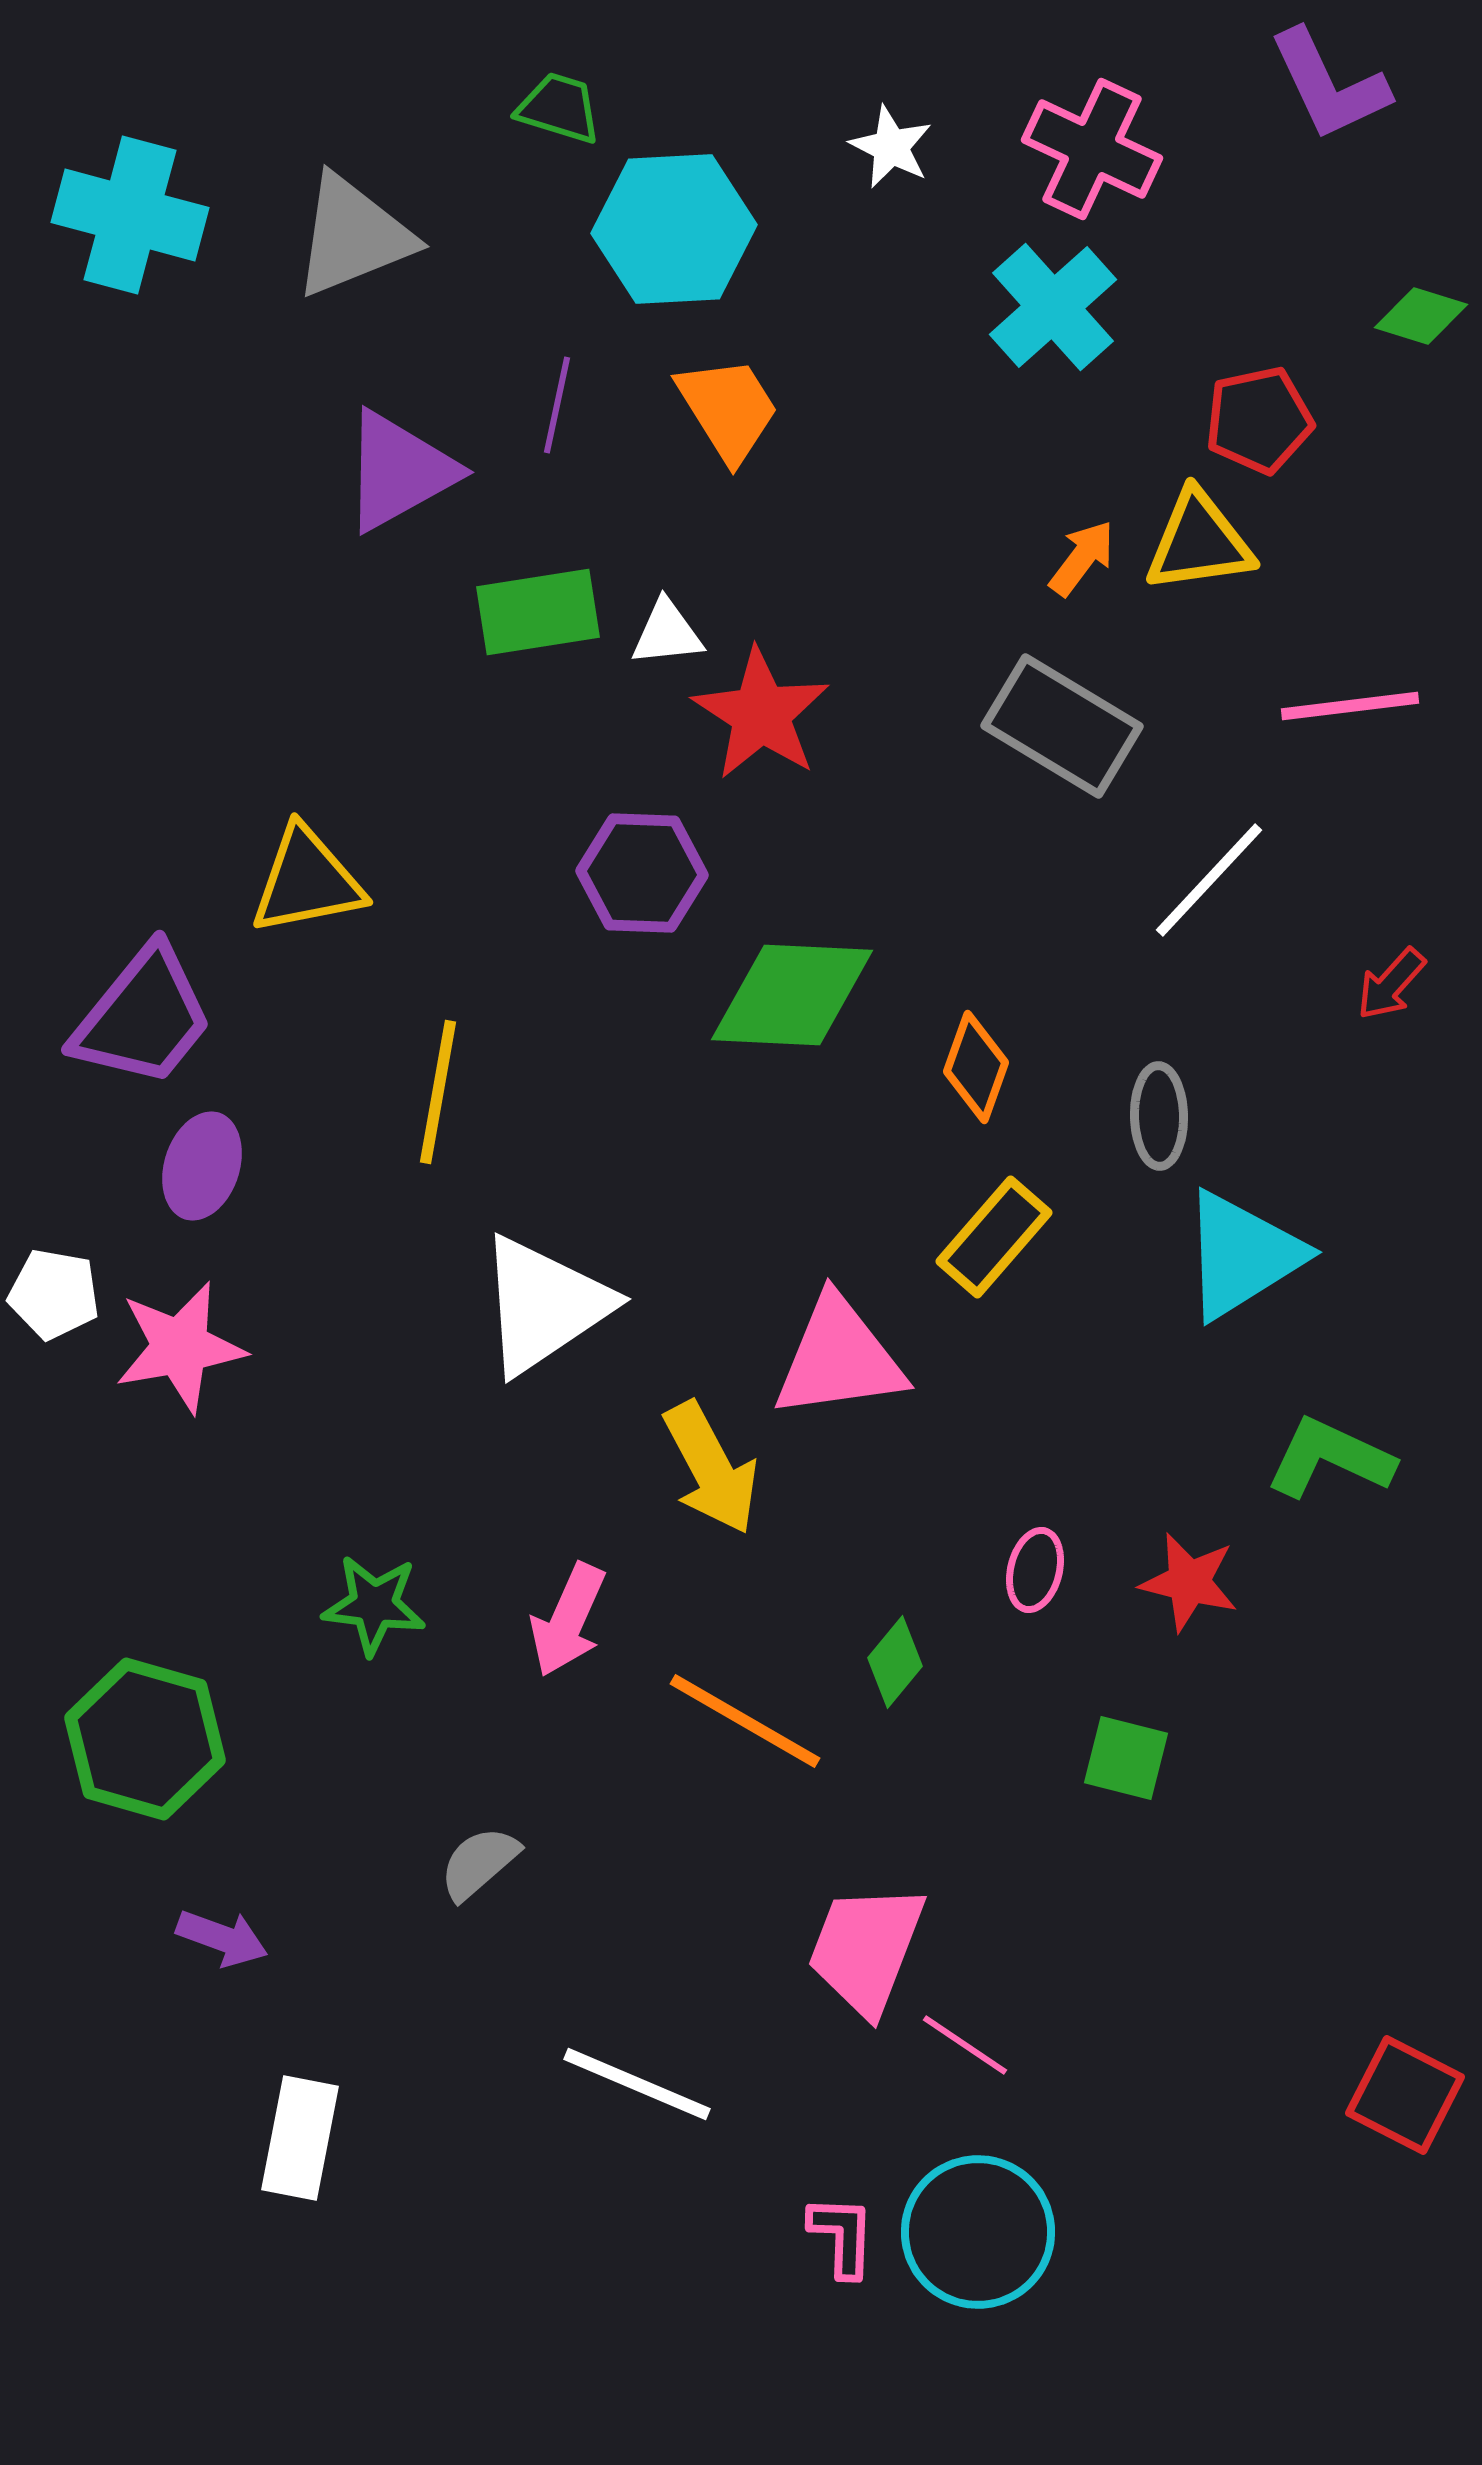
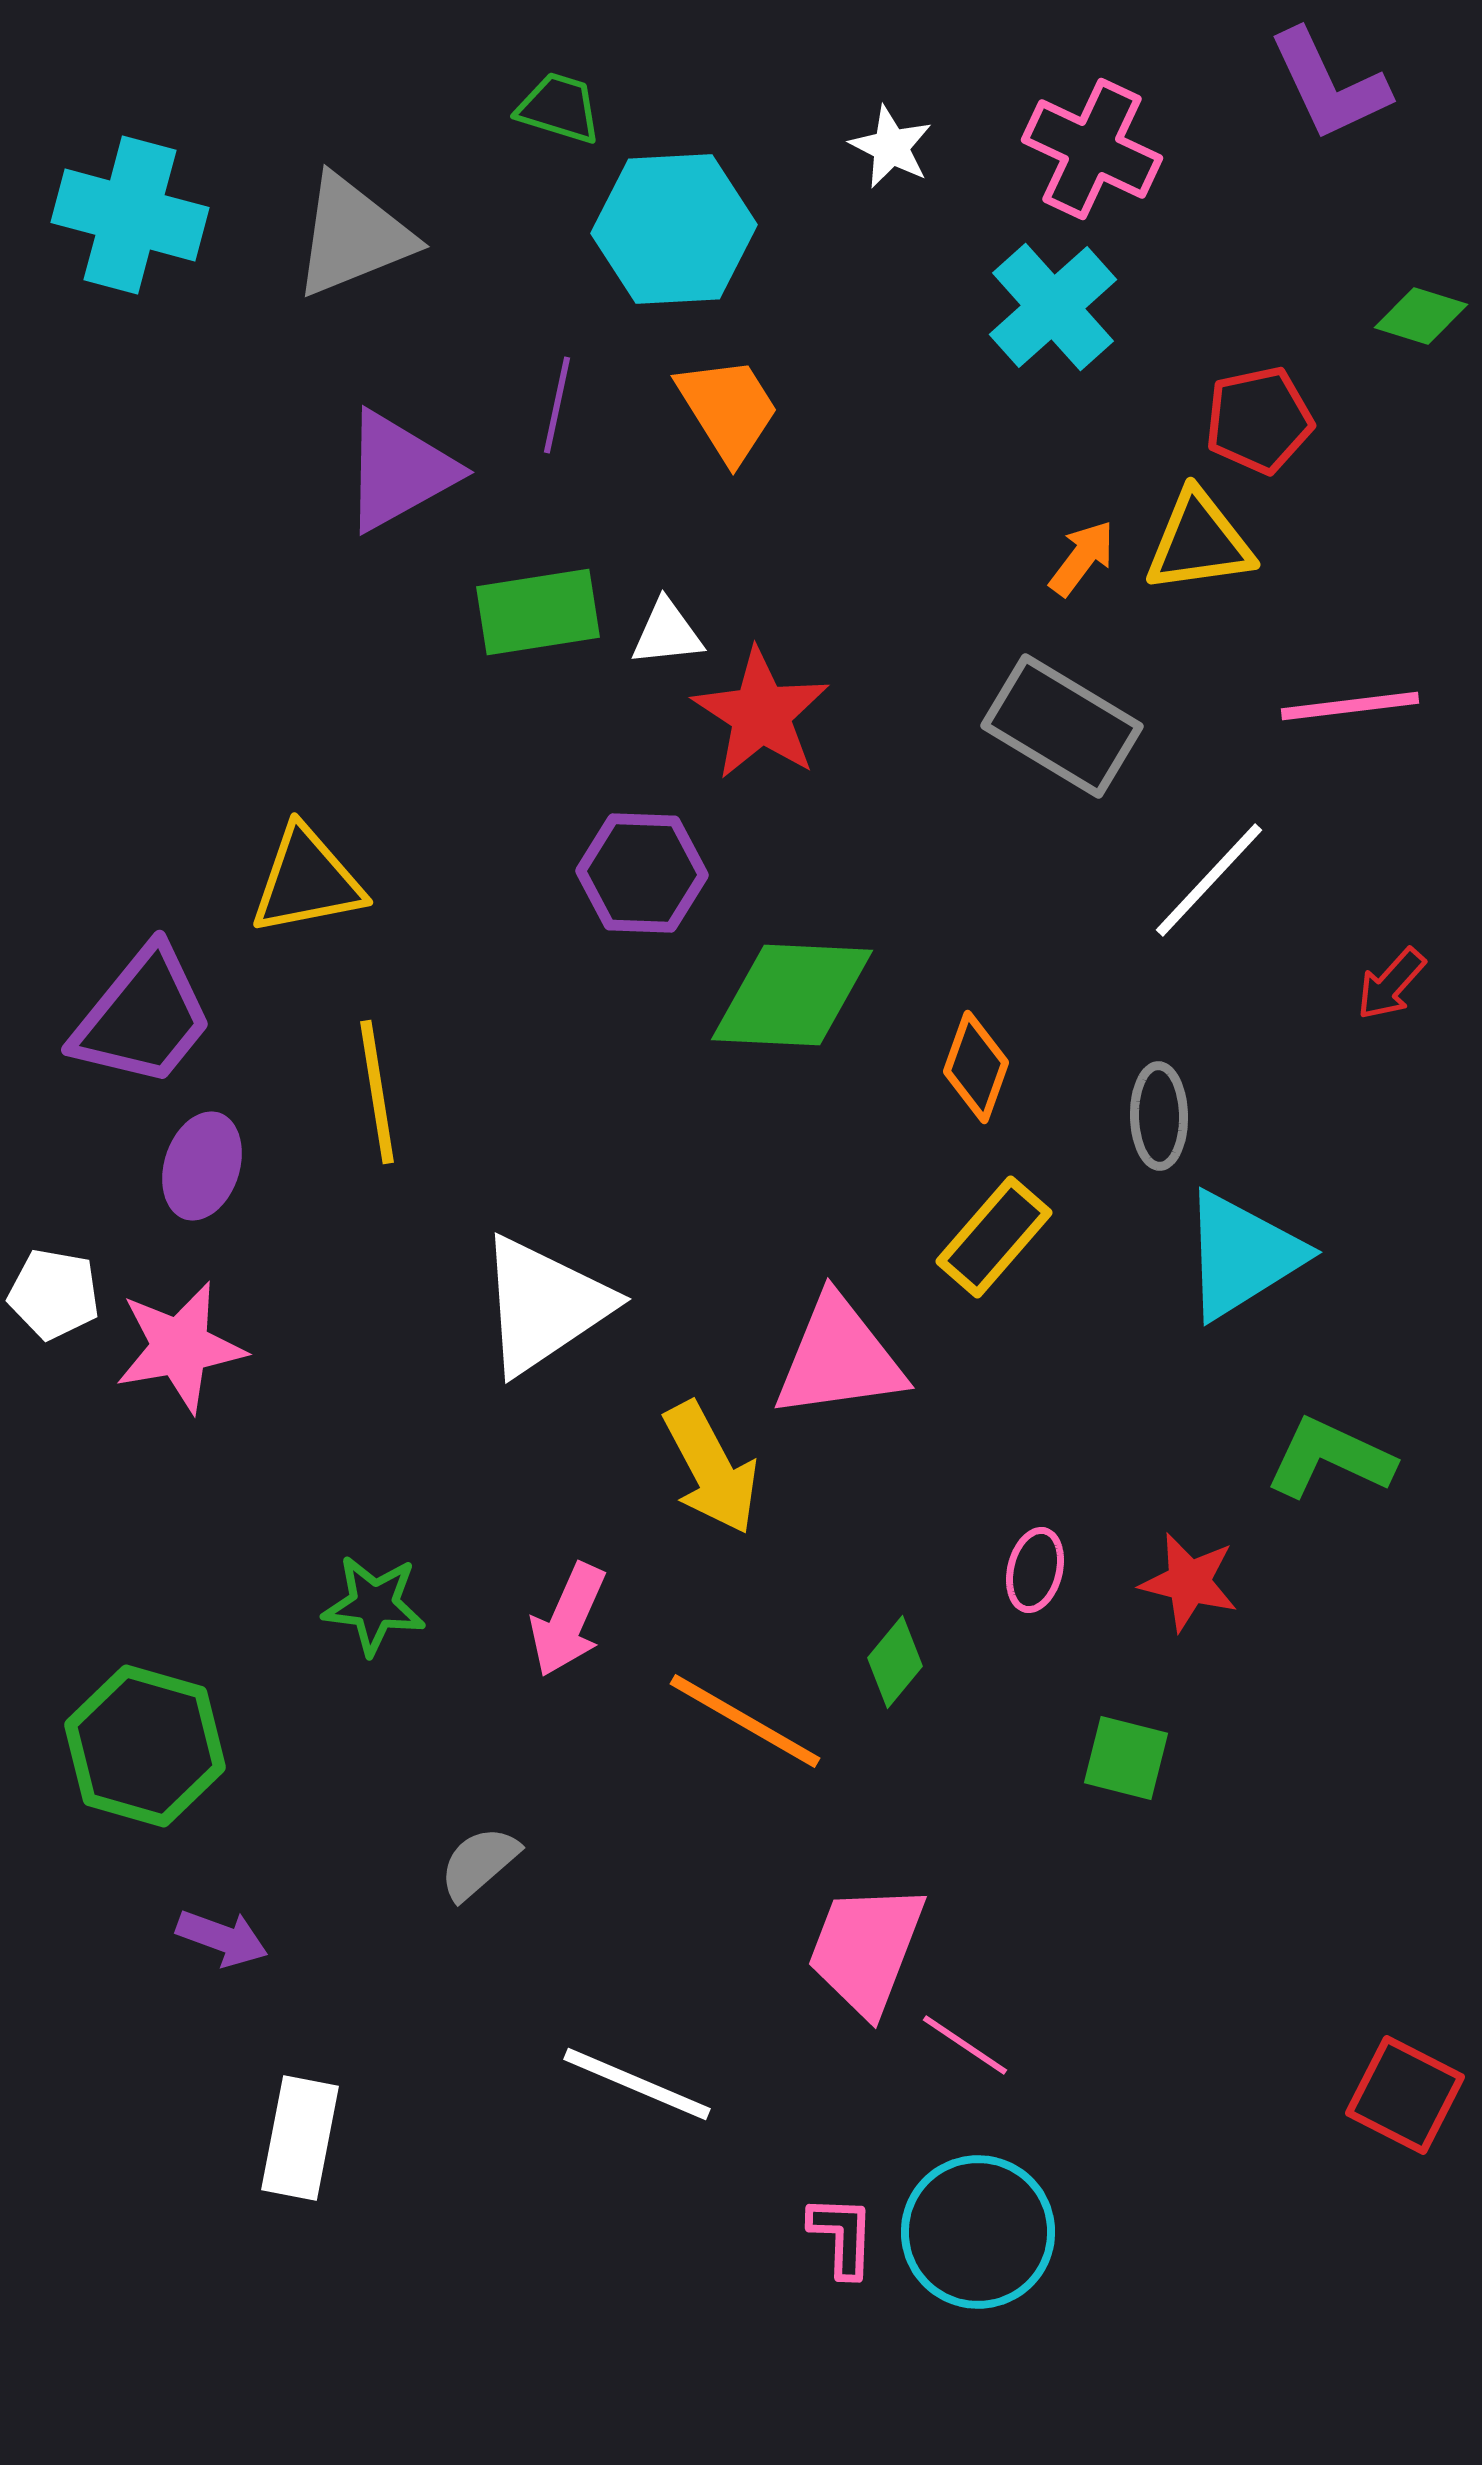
yellow line at (438, 1092): moved 61 px left; rotated 19 degrees counterclockwise
green hexagon at (145, 1739): moved 7 px down
